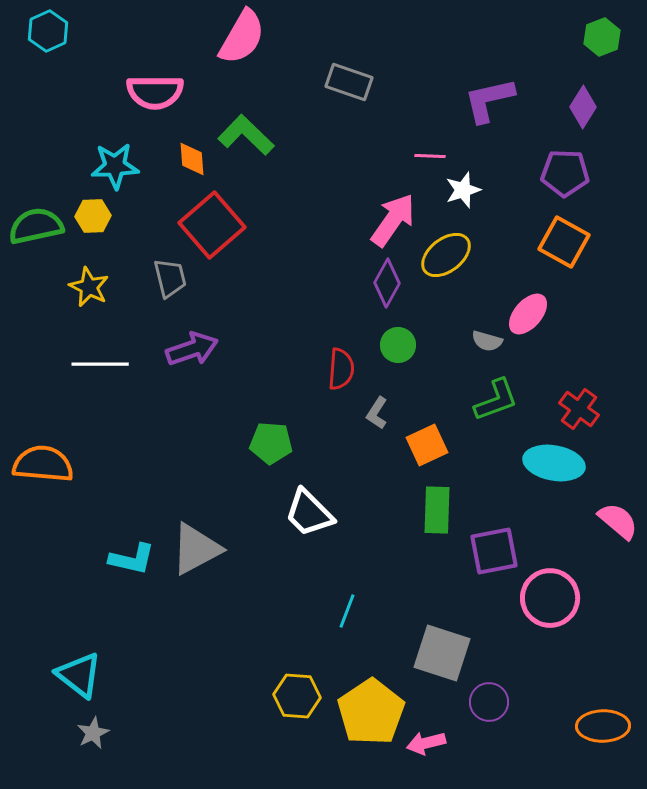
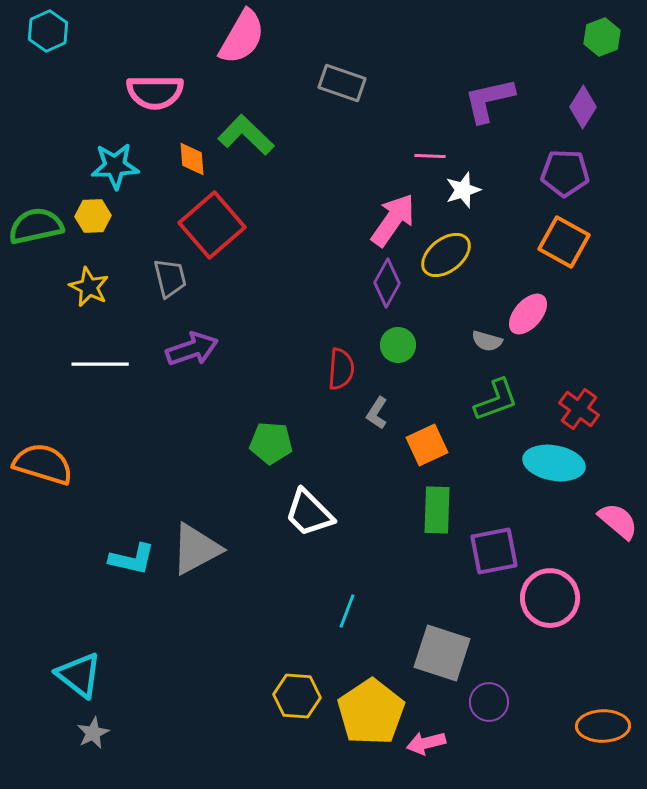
gray rectangle at (349, 82): moved 7 px left, 1 px down
orange semicircle at (43, 464): rotated 12 degrees clockwise
